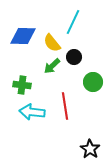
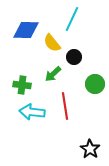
cyan line: moved 1 px left, 3 px up
blue diamond: moved 3 px right, 6 px up
green arrow: moved 1 px right, 8 px down
green circle: moved 2 px right, 2 px down
